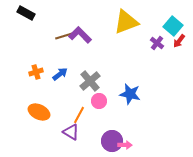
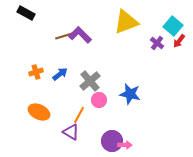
pink circle: moved 1 px up
